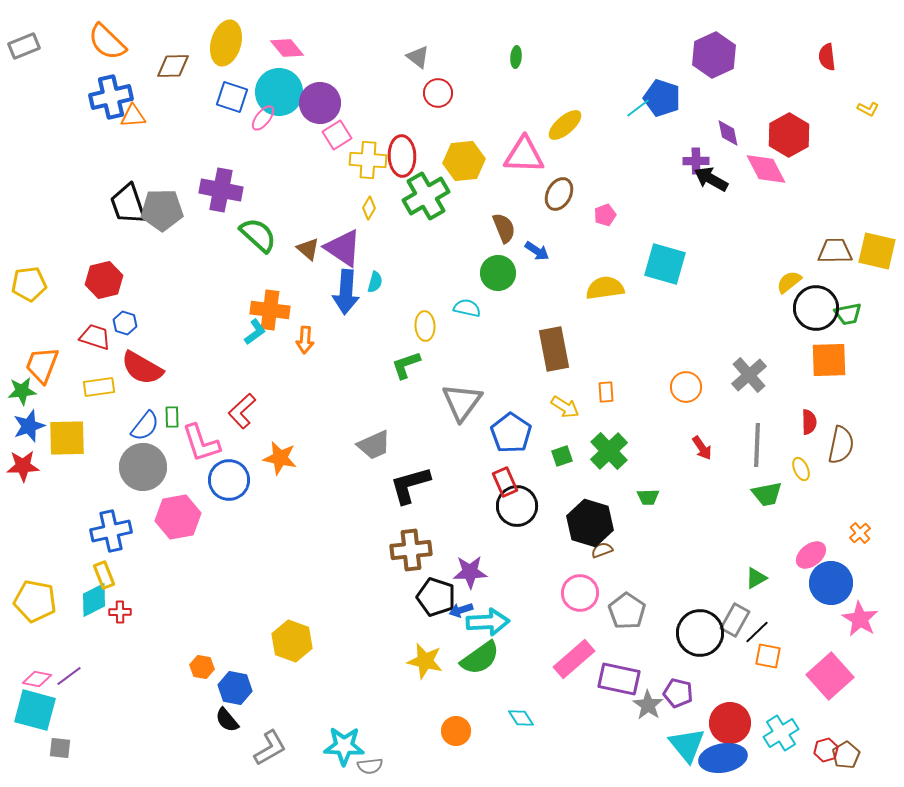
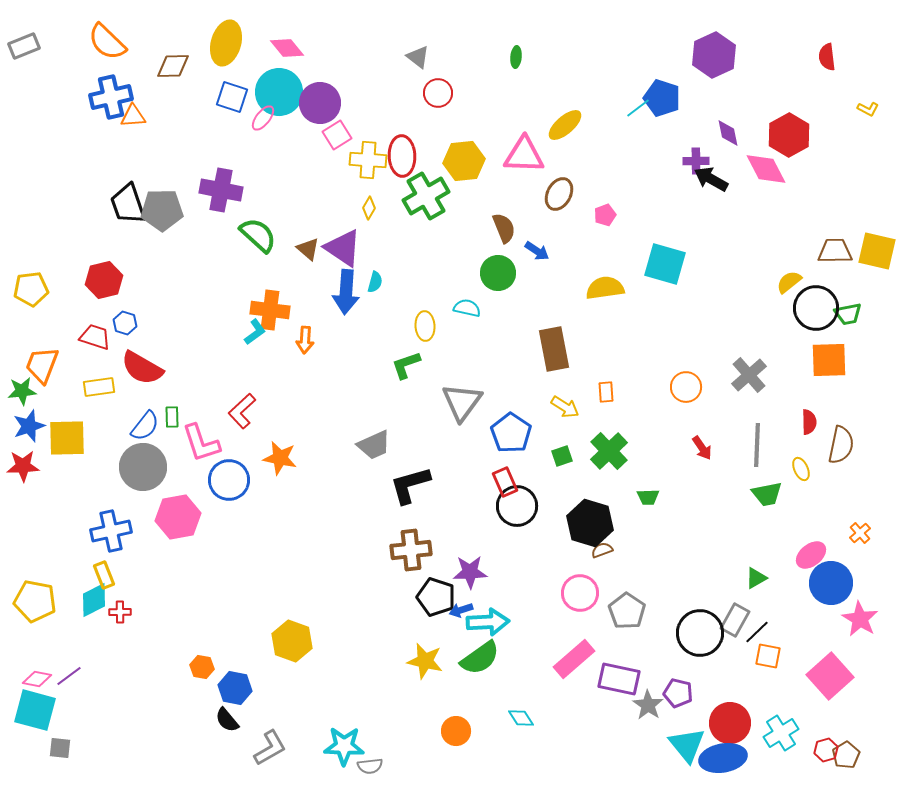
yellow pentagon at (29, 284): moved 2 px right, 5 px down
